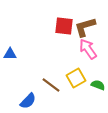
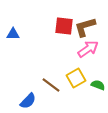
pink arrow: rotated 90 degrees clockwise
blue triangle: moved 3 px right, 20 px up
